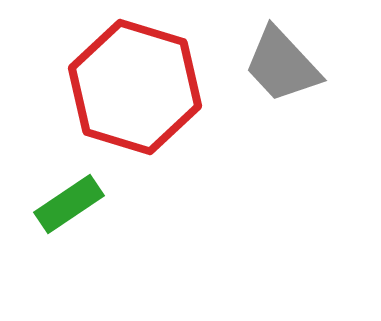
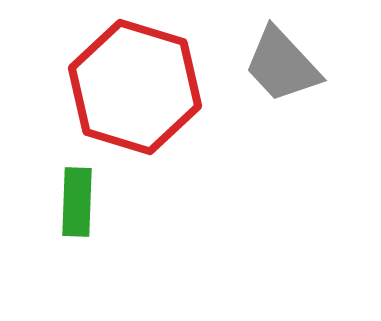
green rectangle: moved 8 px right, 2 px up; rotated 54 degrees counterclockwise
